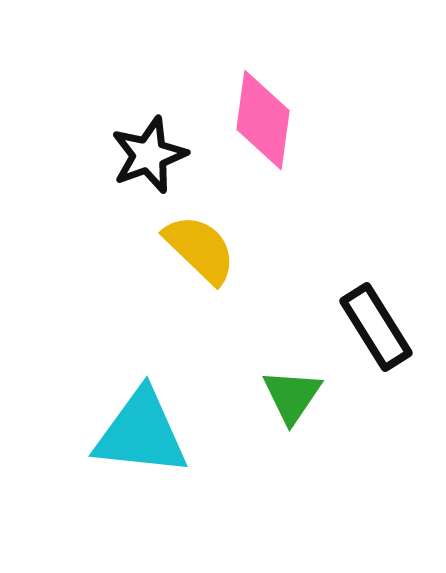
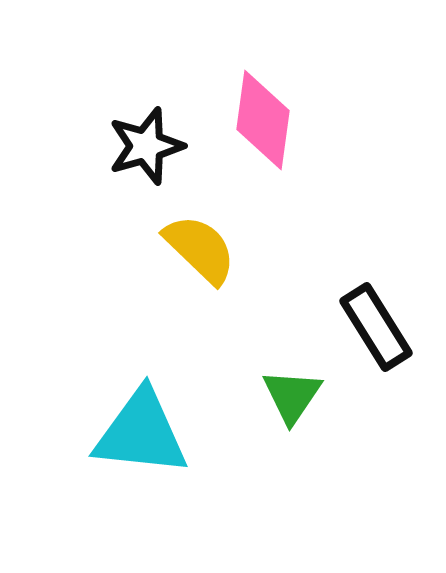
black star: moved 3 px left, 9 px up; rotated 4 degrees clockwise
